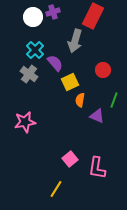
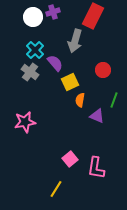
gray cross: moved 1 px right, 2 px up
pink L-shape: moved 1 px left
